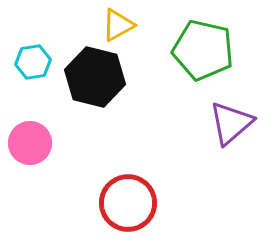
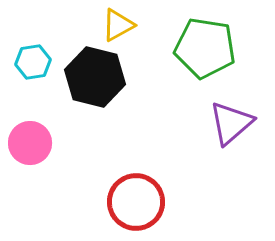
green pentagon: moved 2 px right, 2 px up; rotated 4 degrees counterclockwise
red circle: moved 8 px right, 1 px up
